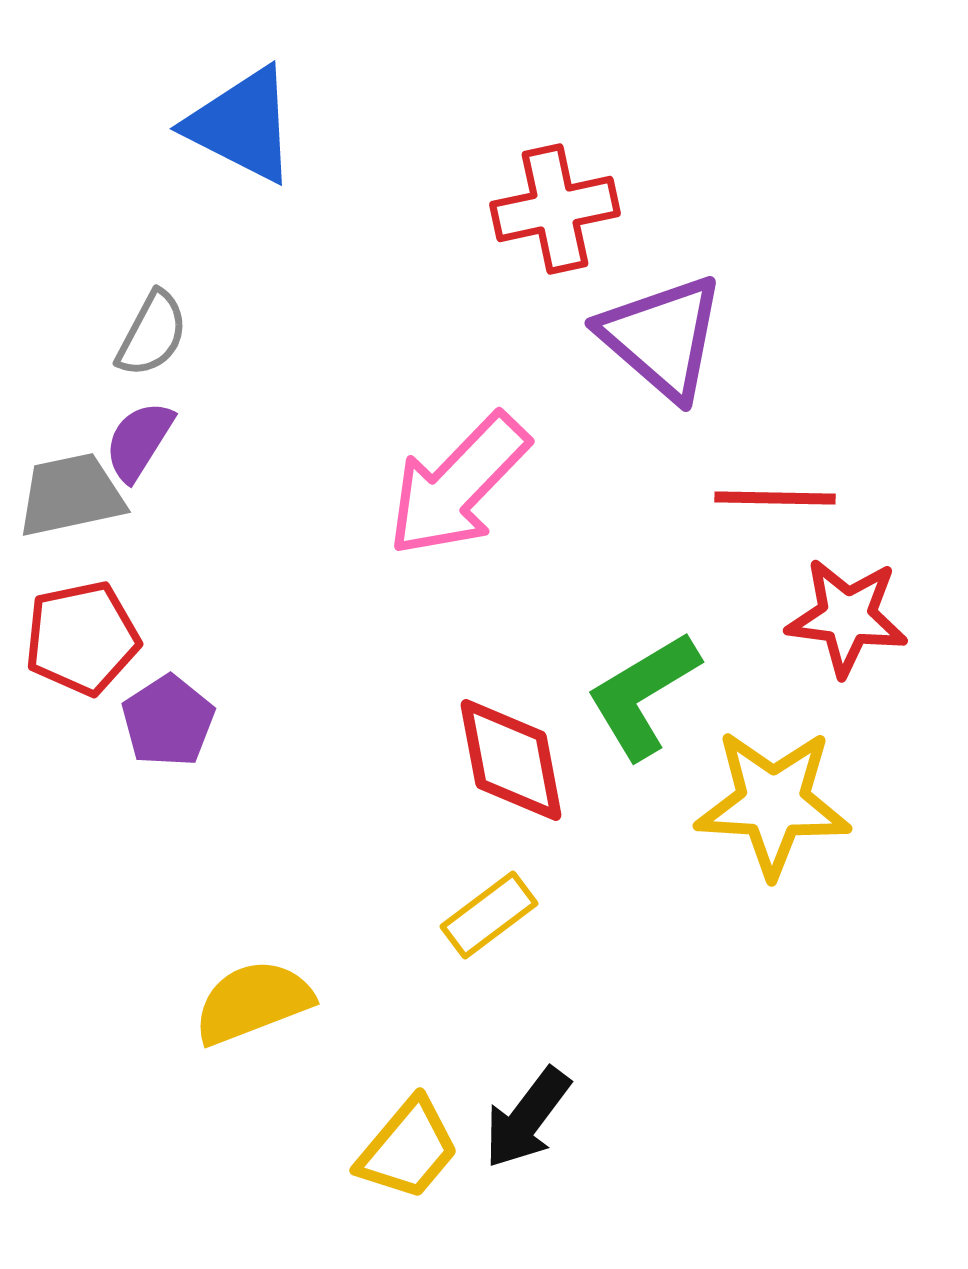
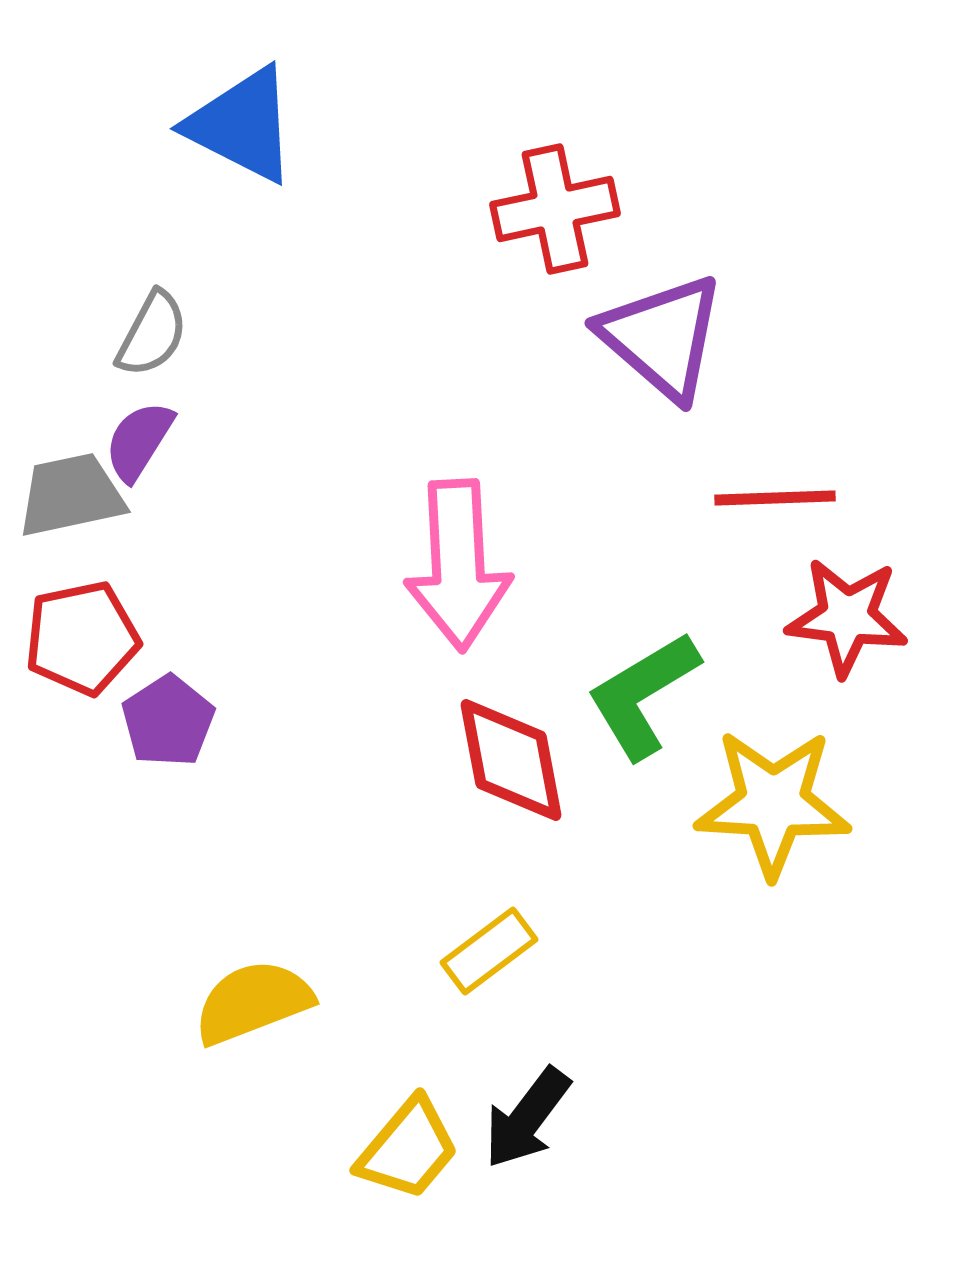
pink arrow: moved 80 px down; rotated 47 degrees counterclockwise
red line: rotated 3 degrees counterclockwise
yellow rectangle: moved 36 px down
